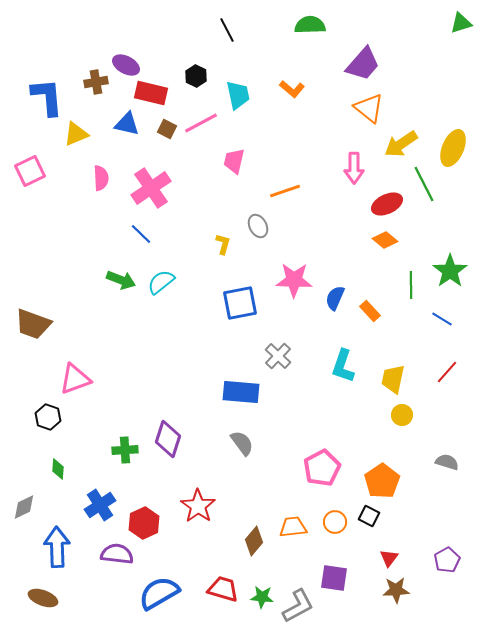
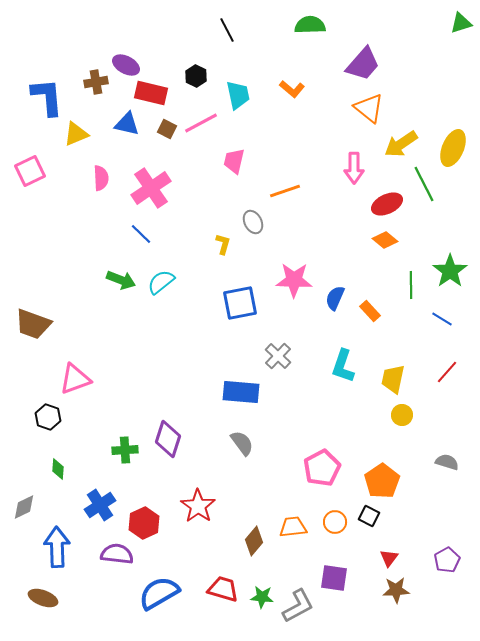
gray ellipse at (258, 226): moved 5 px left, 4 px up
